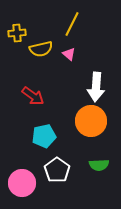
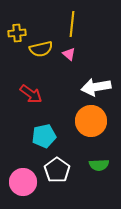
yellow line: rotated 20 degrees counterclockwise
white arrow: rotated 76 degrees clockwise
red arrow: moved 2 px left, 2 px up
pink circle: moved 1 px right, 1 px up
